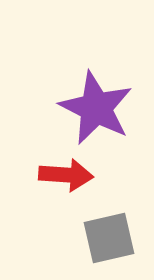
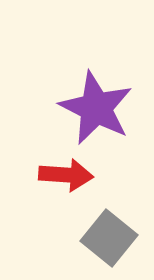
gray square: rotated 38 degrees counterclockwise
